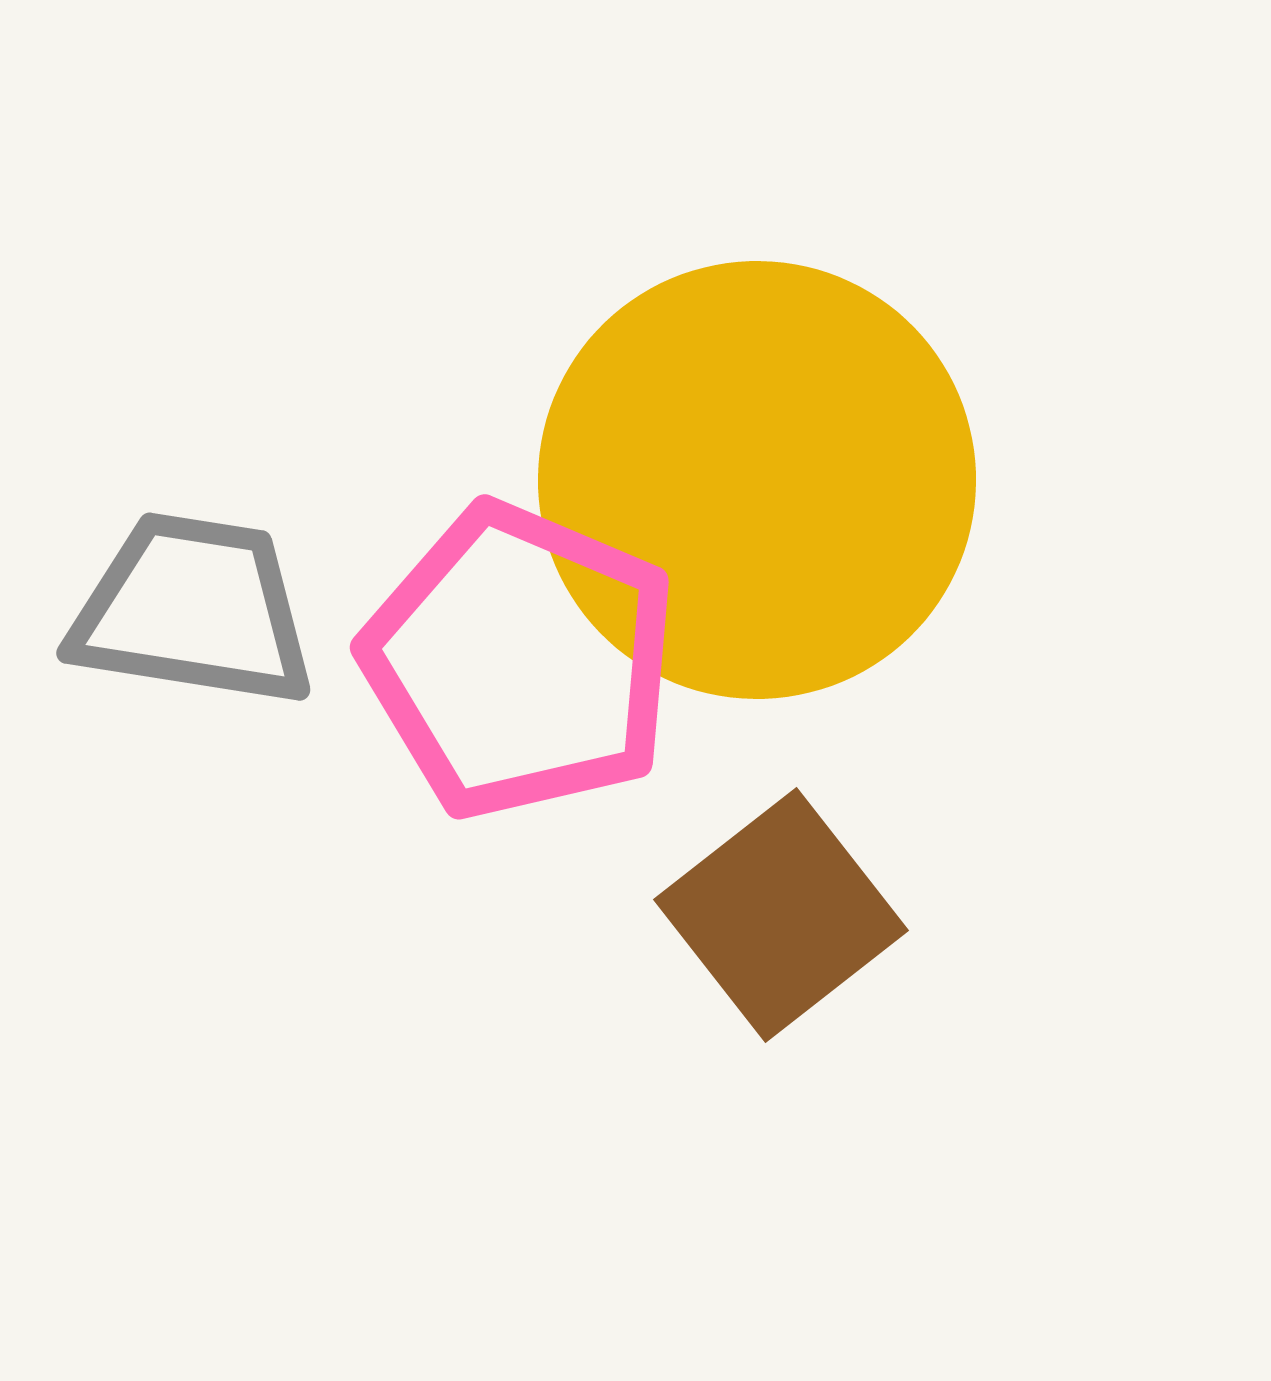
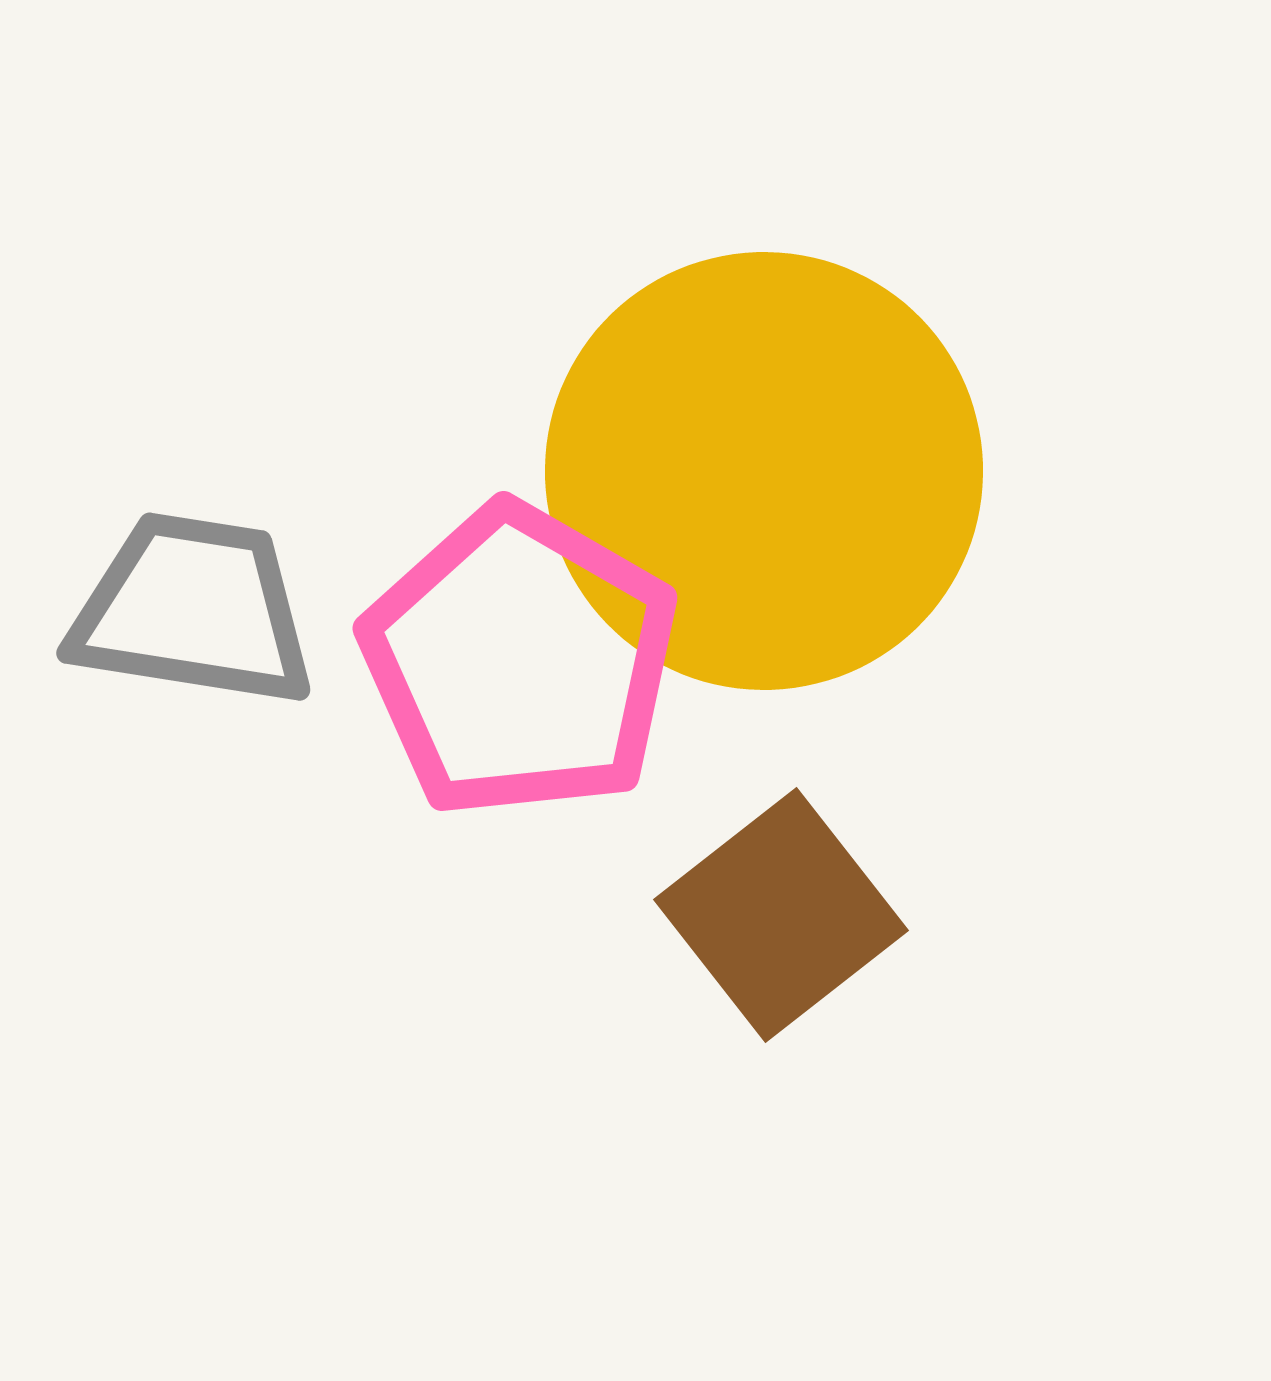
yellow circle: moved 7 px right, 9 px up
pink pentagon: rotated 7 degrees clockwise
